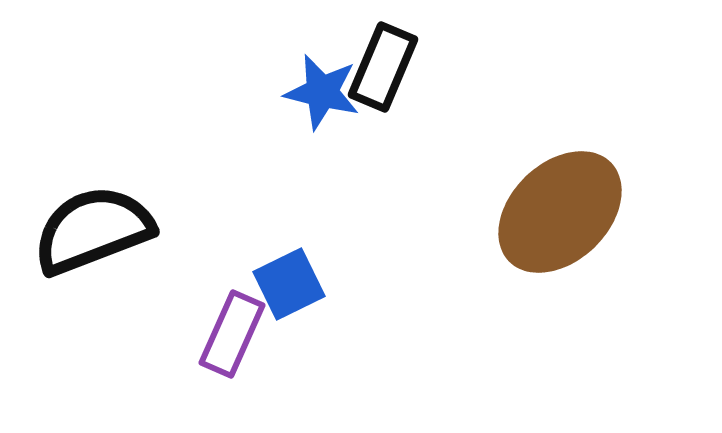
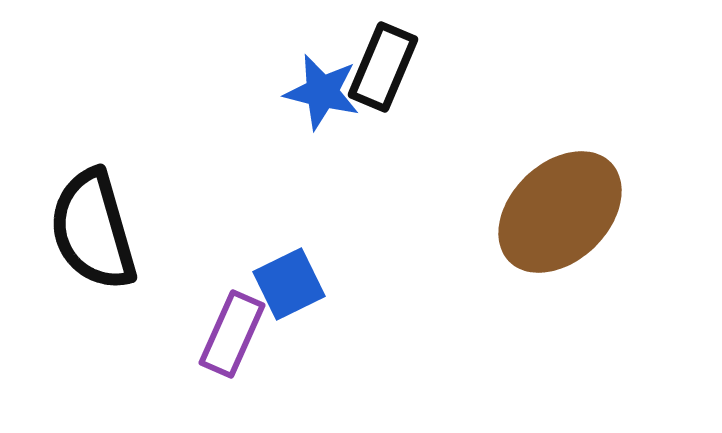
black semicircle: rotated 85 degrees counterclockwise
